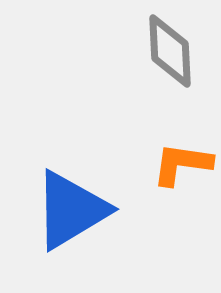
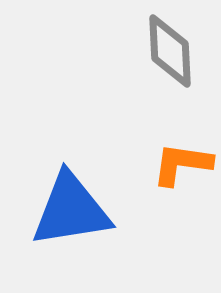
blue triangle: rotated 22 degrees clockwise
